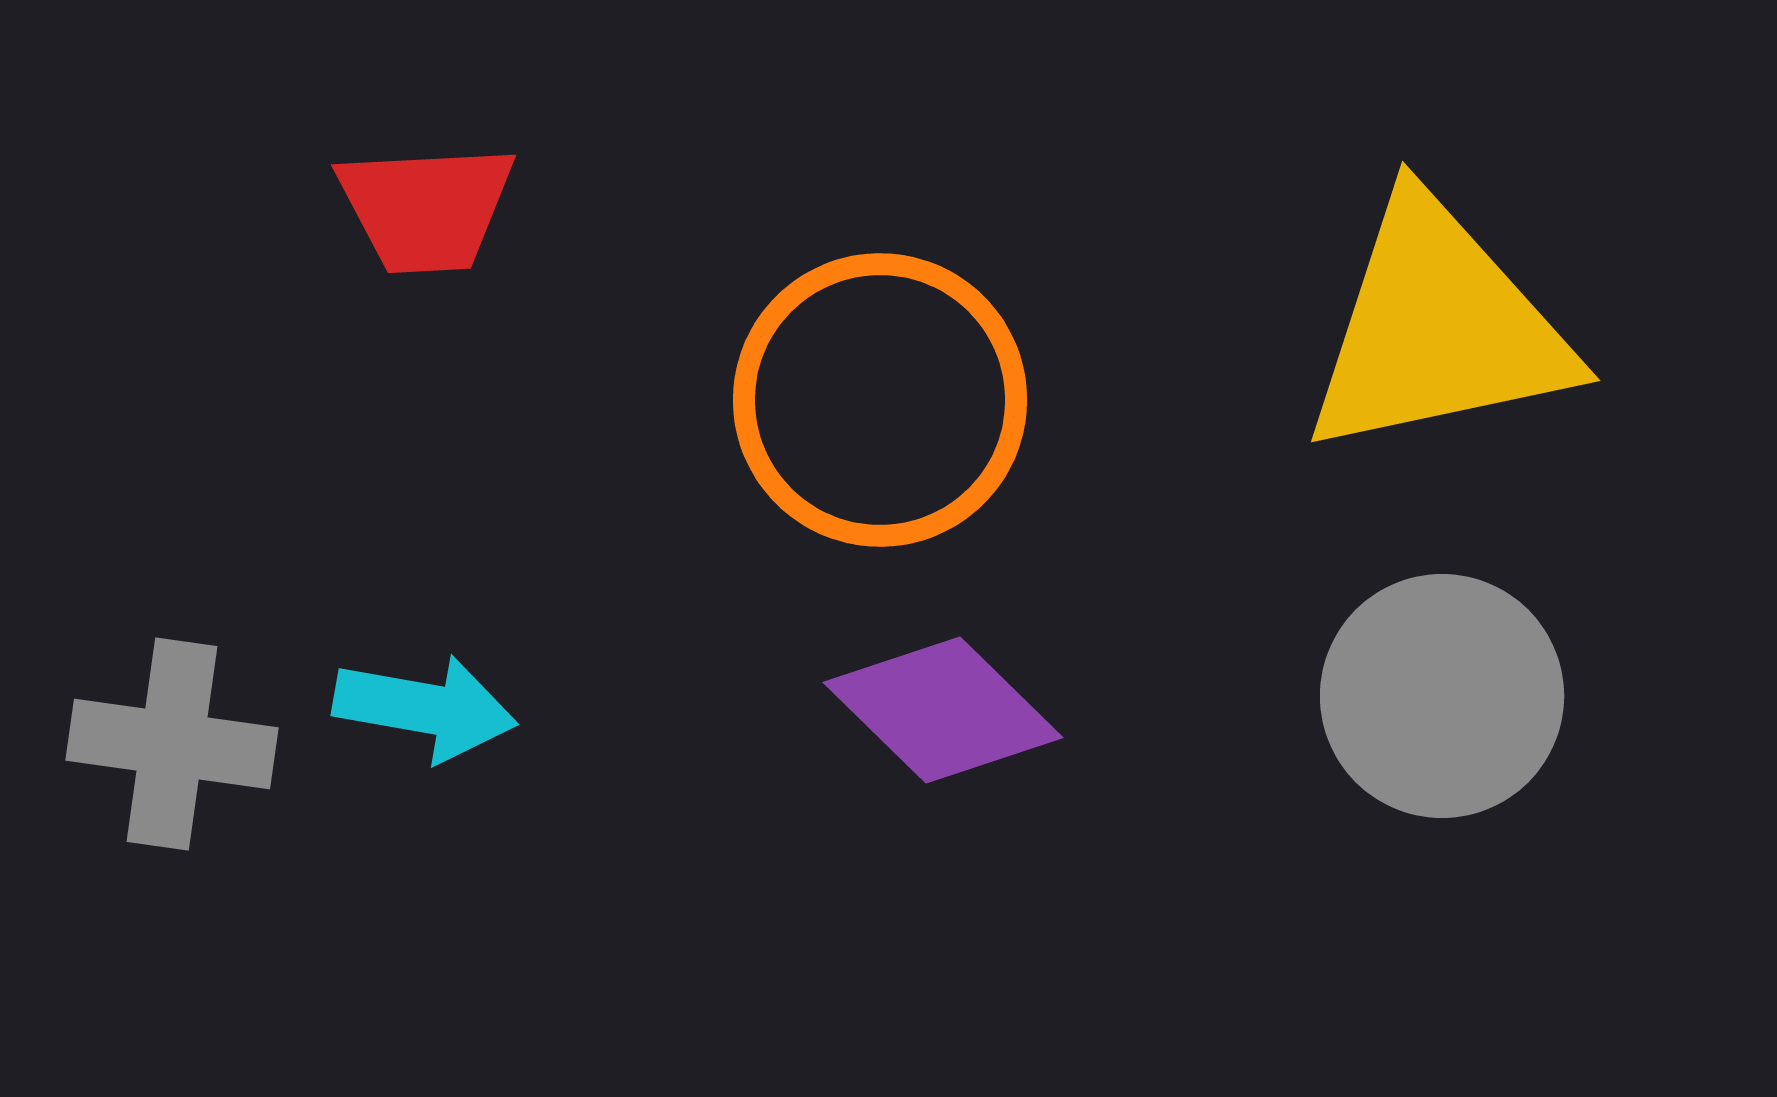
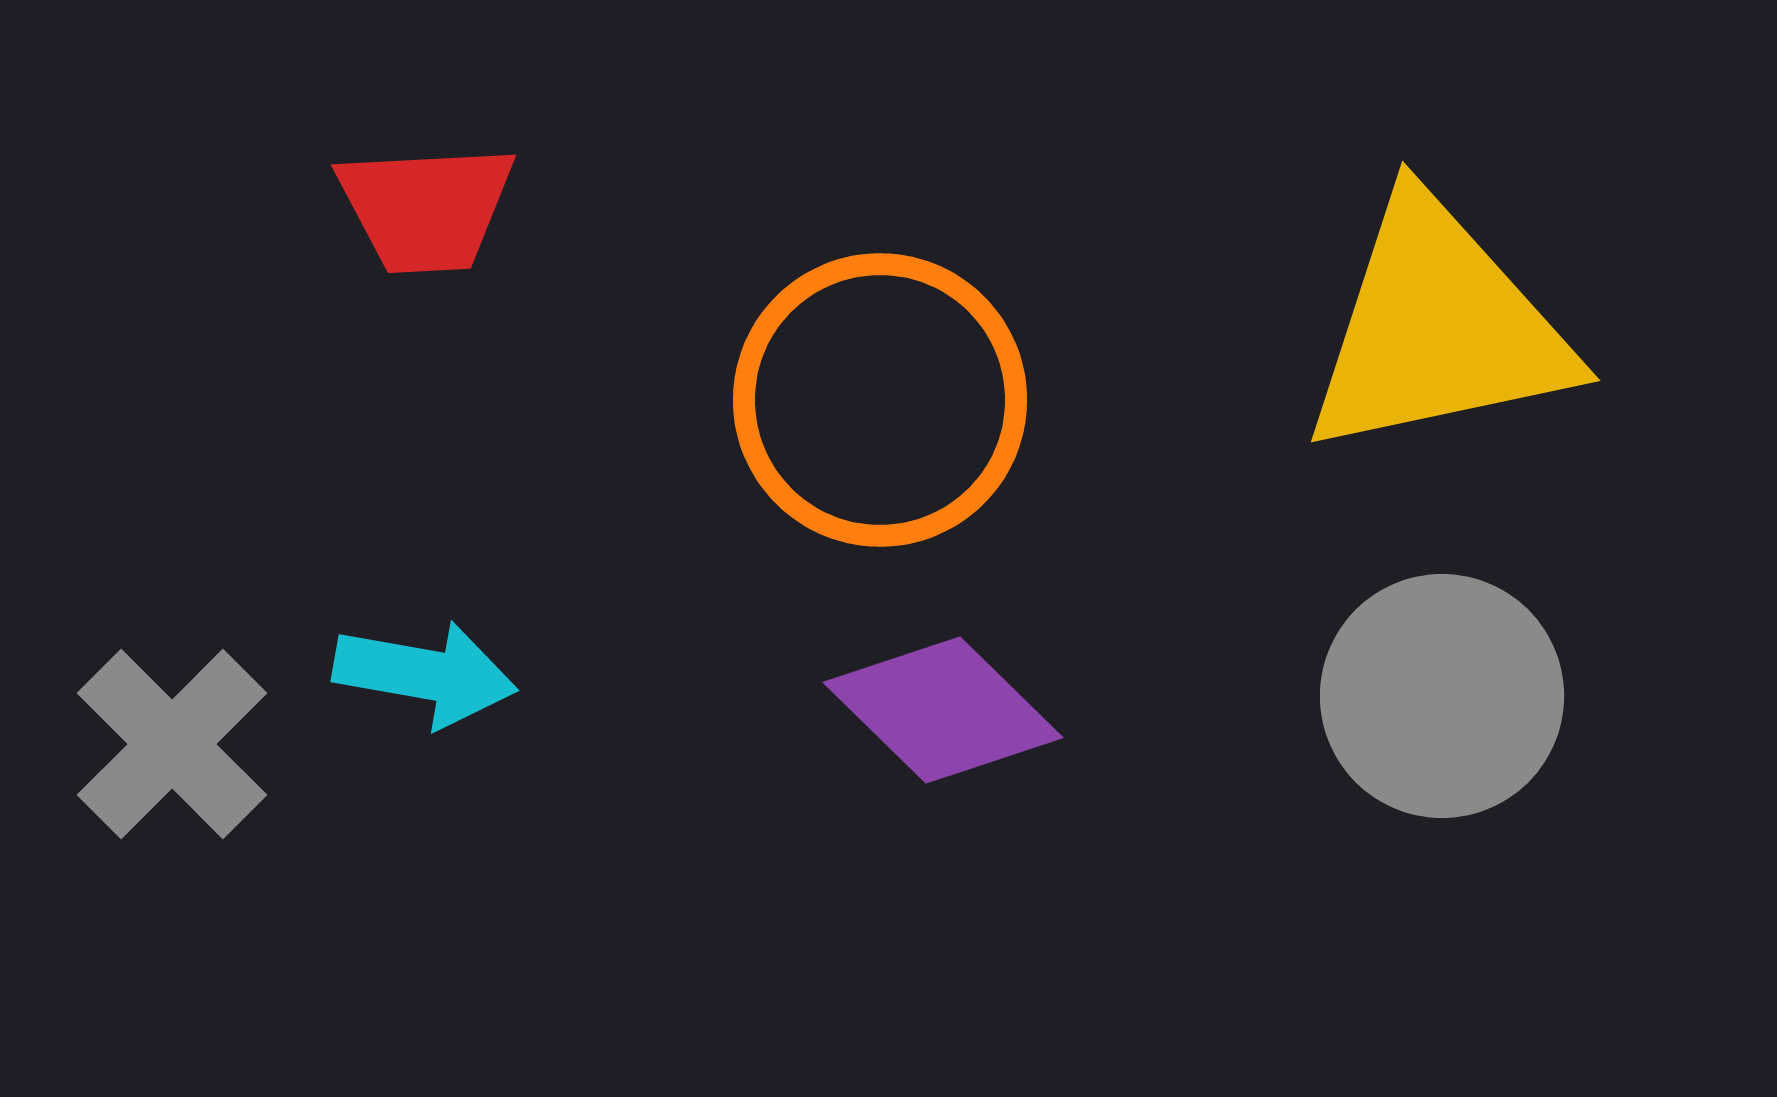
cyan arrow: moved 34 px up
gray cross: rotated 37 degrees clockwise
